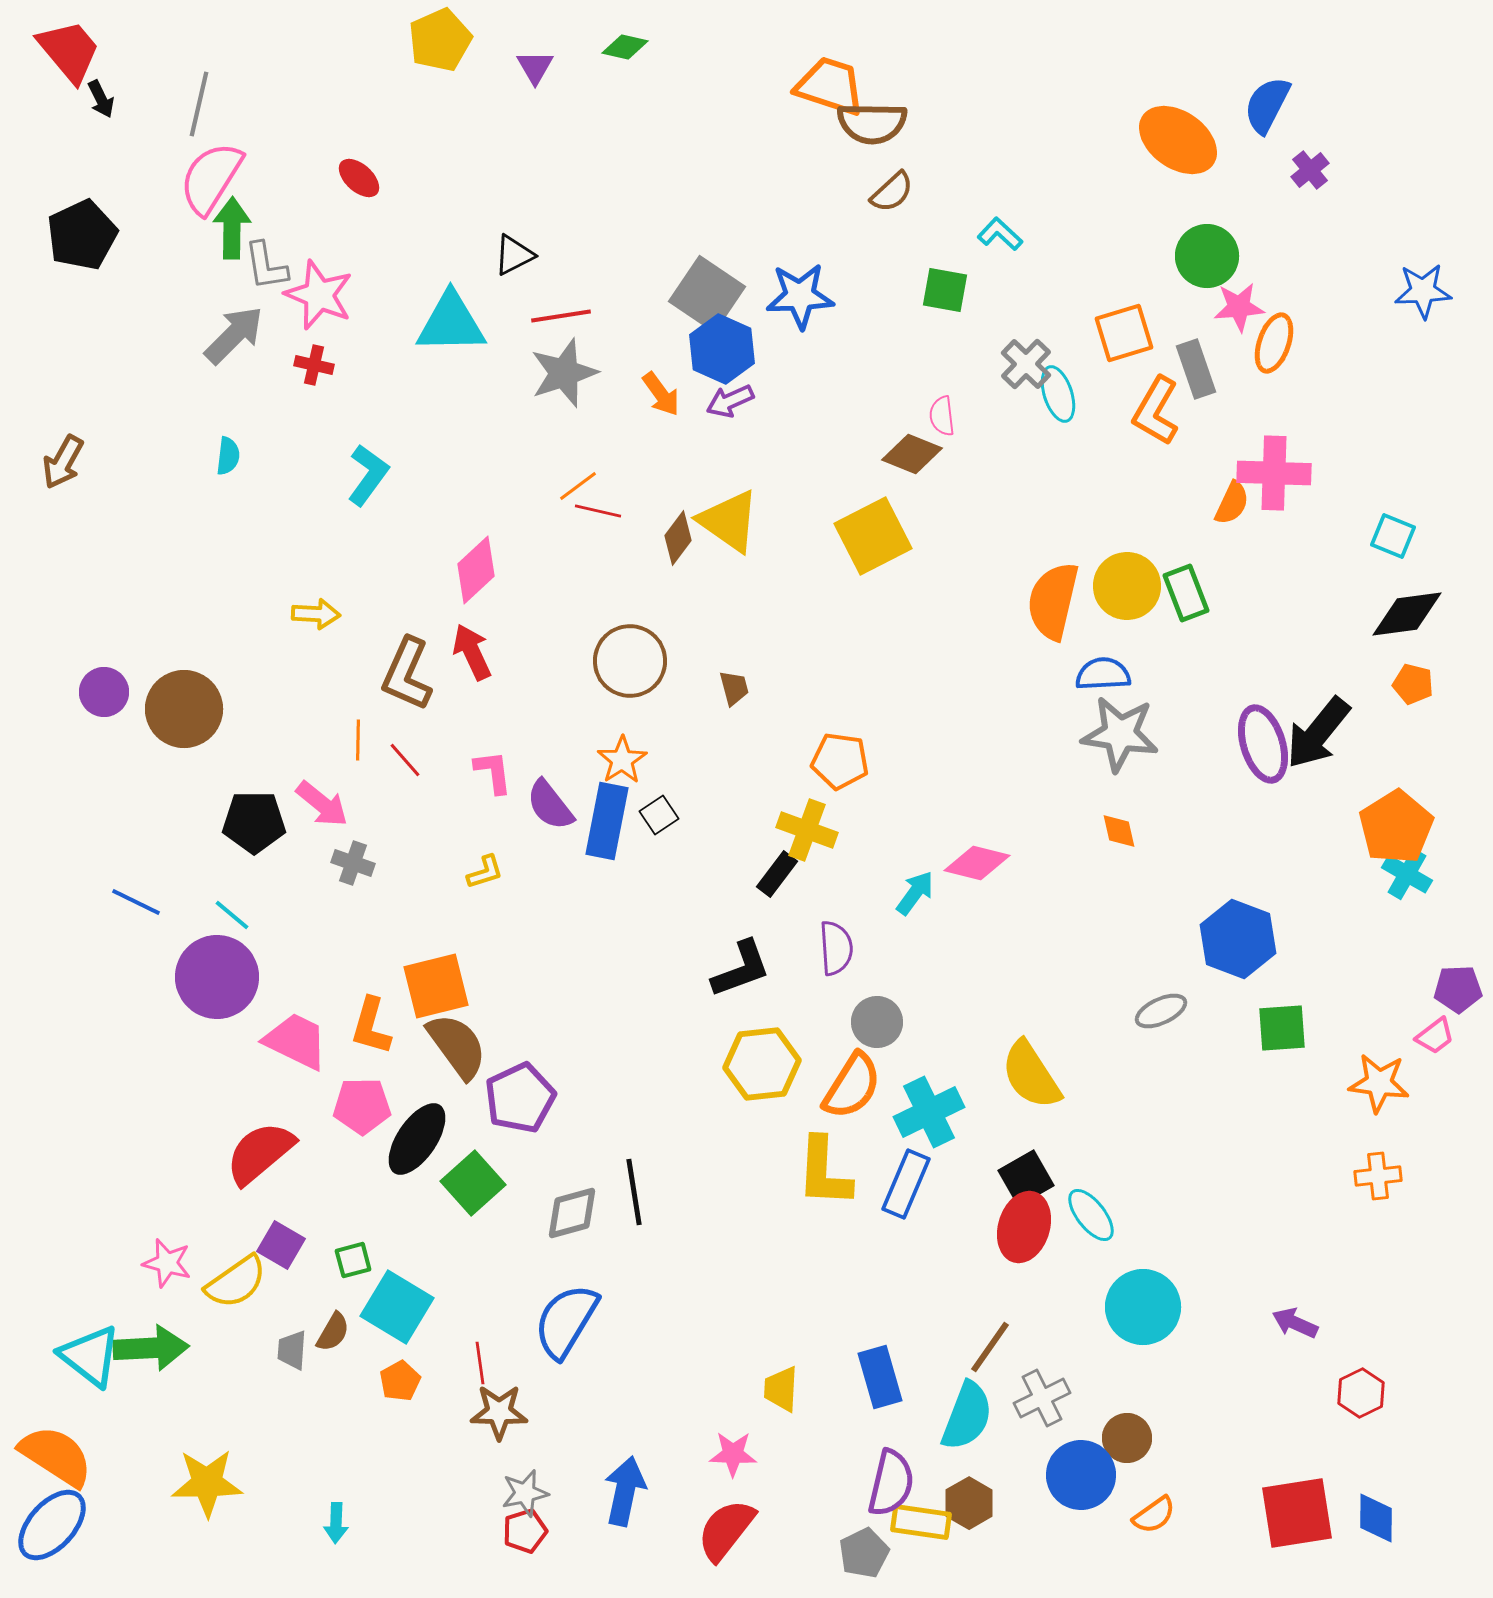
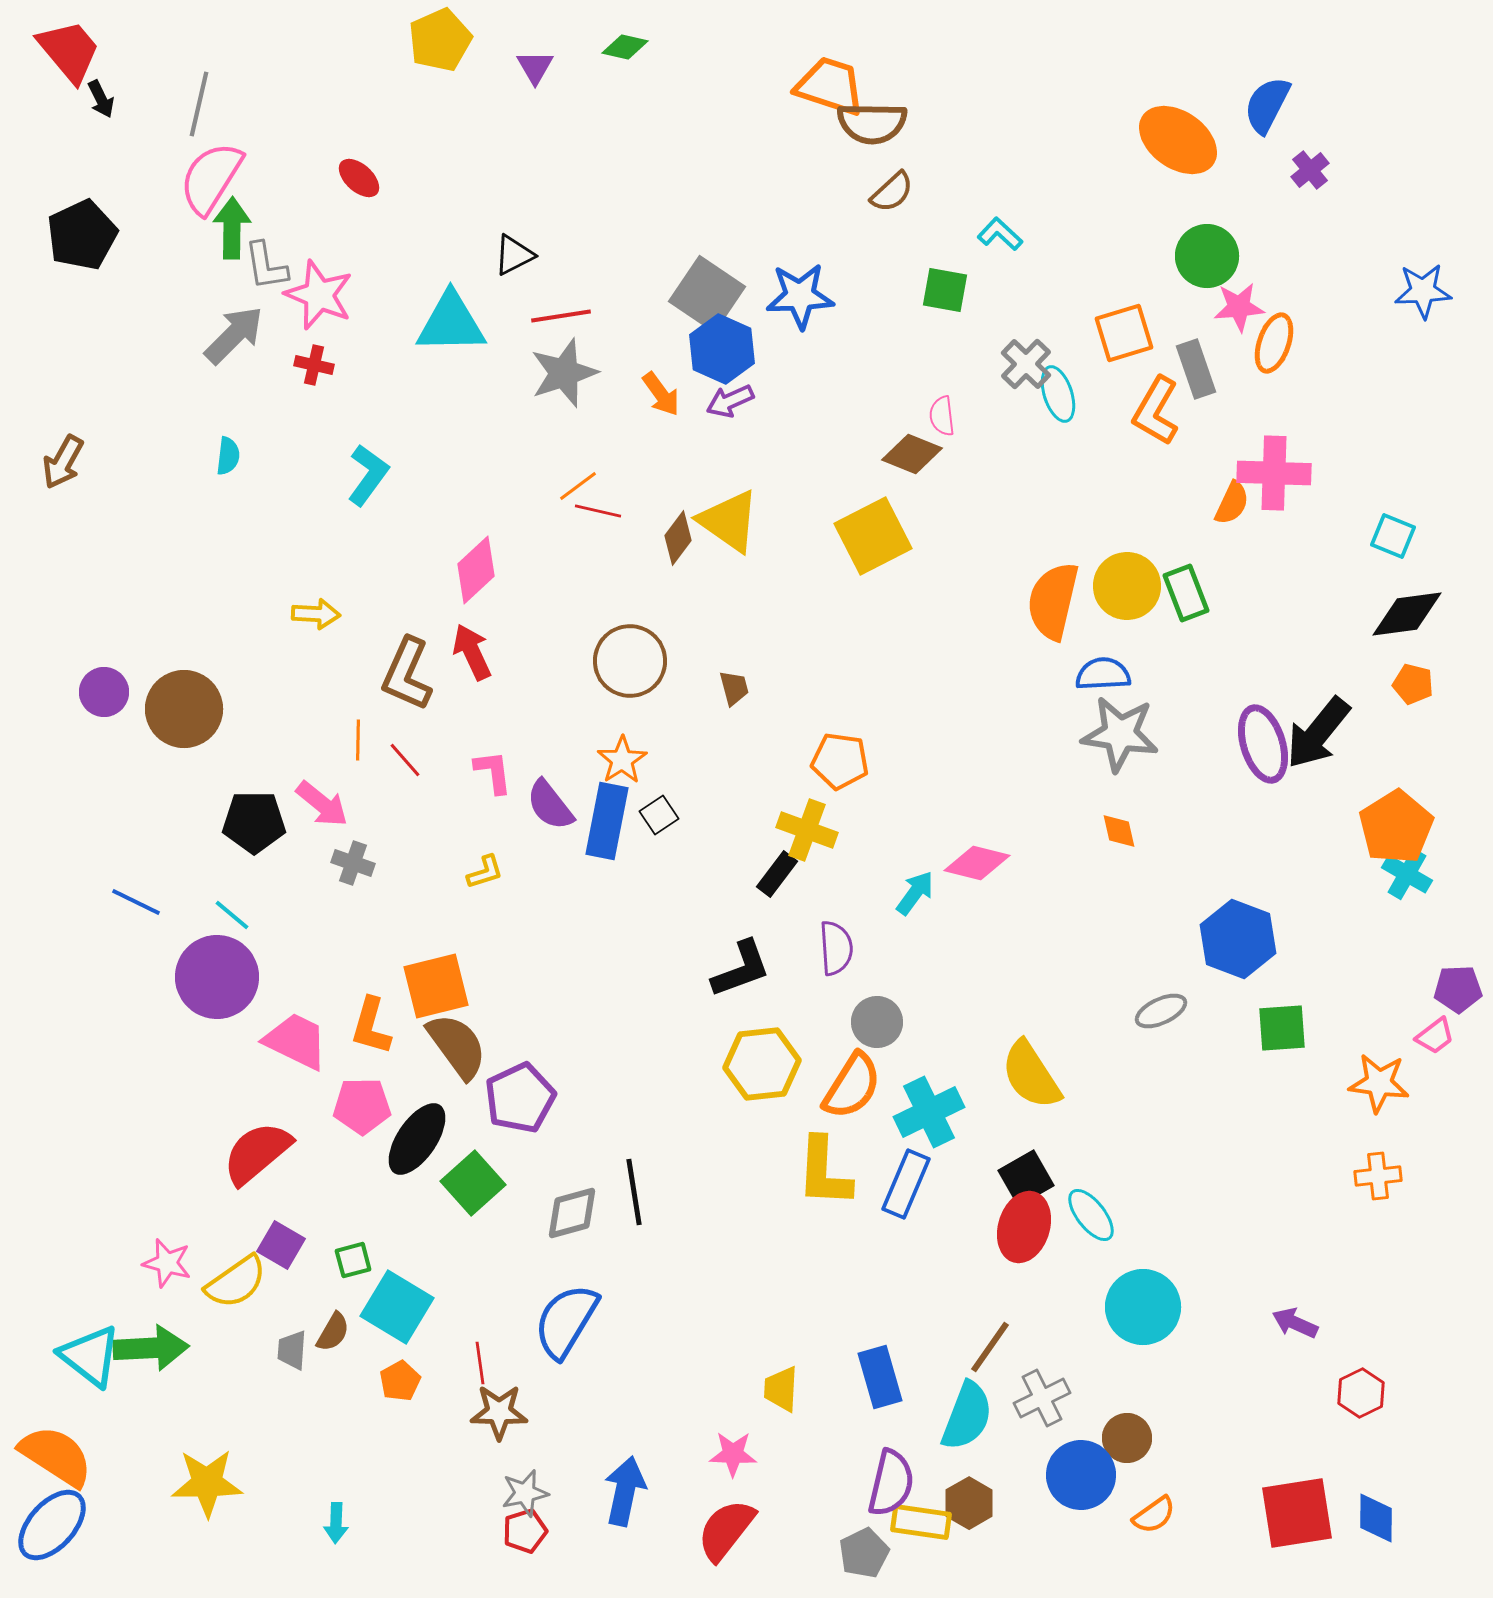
red semicircle at (260, 1153): moved 3 px left
